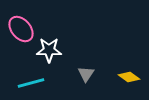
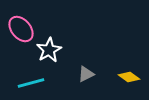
white star: rotated 30 degrees counterclockwise
gray triangle: rotated 30 degrees clockwise
